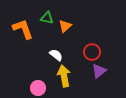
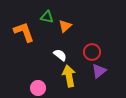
green triangle: moved 1 px up
orange L-shape: moved 1 px right, 3 px down
white semicircle: moved 4 px right
yellow arrow: moved 5 px right
